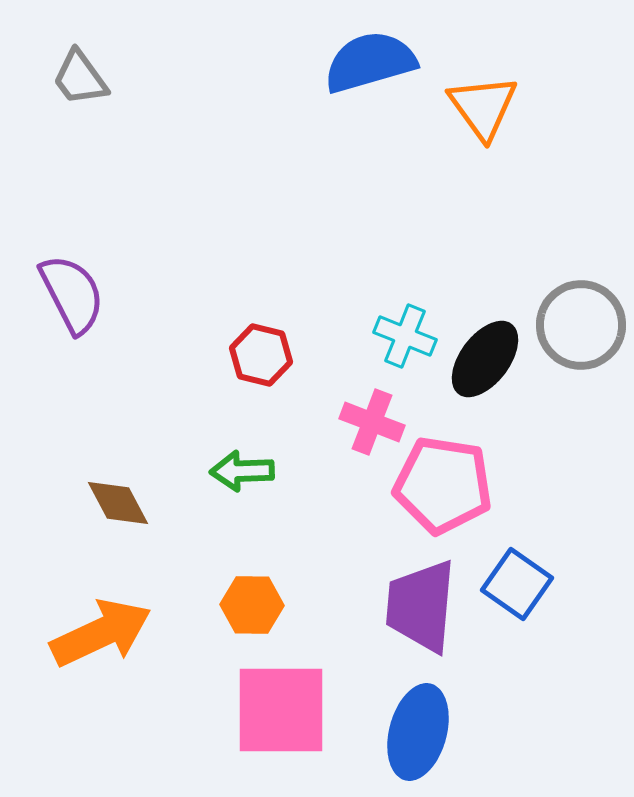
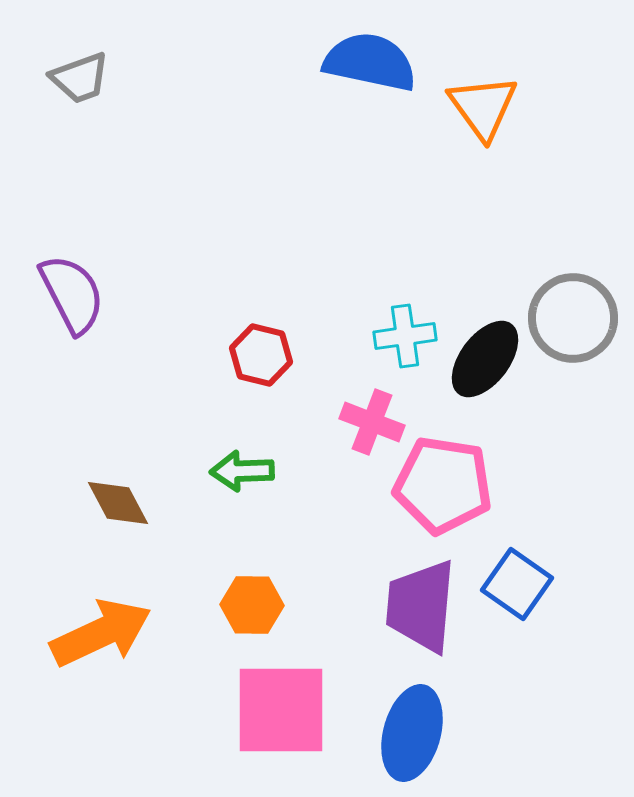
blue semicircle: rotated 28 degrees clockwise
gray trapezoid: rotated 74 degrees counterclockwise
gray circle: moved 8 px left, 7 px up
cyan cross: rotated 30 degrees counterclockwise
blue ellipse: moved 6 px left, 1 px down
